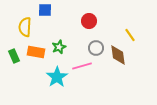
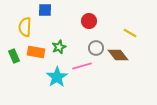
yellow line: moved 2 px up; rotated 24 degrees counterclockwise
brown diamond: rotated 30 degrees counterclockwise
